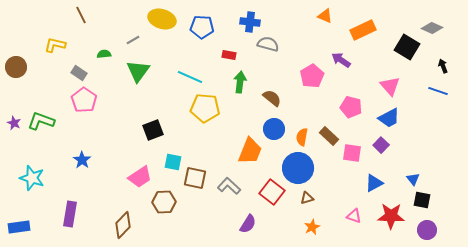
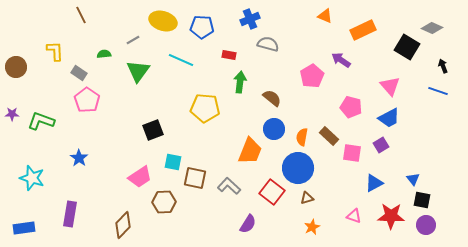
yellow ellipse at (162, 19): moved 1 px right, 2 px down
blue cross at (250, 22): moved 3 px up; rotated 30 degrees counterclockwise
yellow L-shape at (55, 45): moved 6 px down; rotated 75 degrees clockwise
cyan line at (190, 77): moved 9 px left, 17 px up
pink pentagon at (84, 100): moved 3 px right
purple star at (14, 123): moved 2 px left, 9 px up; rotated 24 degrees counterclockwise
purple square at (381, 145): rotated 14 degrees clockwise
blue star at (82, 160): moved 3 px left, 2 px up
blue rectangle at (19, 227): moved 5 px right, 1 px down
purple circle at (427, 230): moved 1 px left, 5 px up
